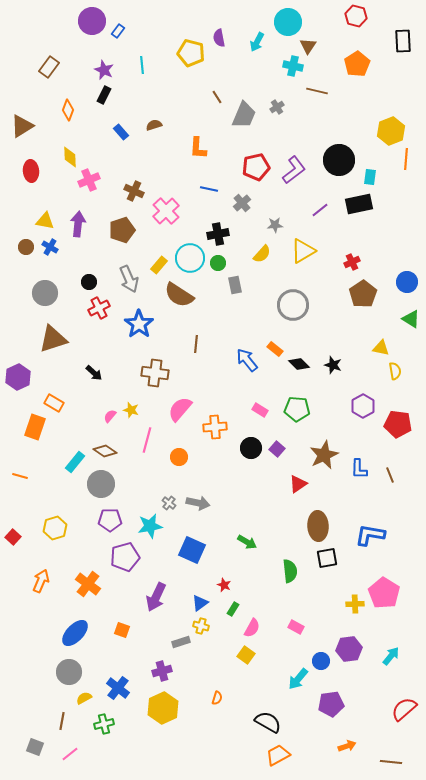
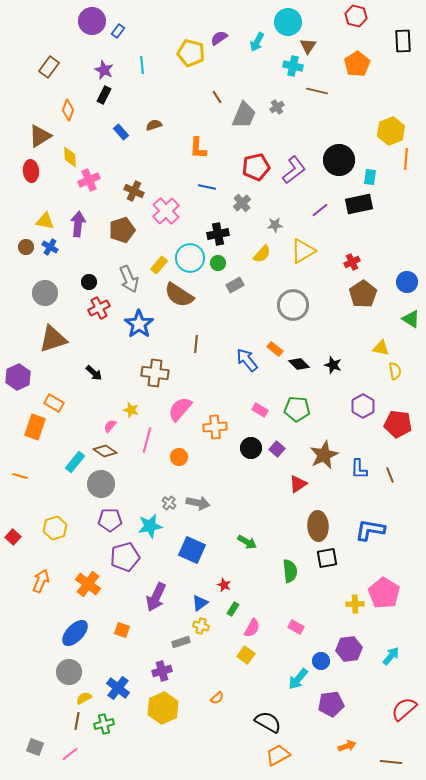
purple semicircle at (219, 38): rotated 66 degrees clockwise
brown triangle at (22, 126): moved 18 px right, 10 px down
blue line at (209, 189): moved 2 px left, 2 px up
gray rectangle at (235, 285): rotated 72 degrees clockwise
pink semicircle at (110, 416): moved 10 px down
blue L-shape at (370, 535): moved 5 px up
orange semicircle at (217, 698): rotated 32 degrees clockwise
brown line at (62, 721): moved 15 px right
